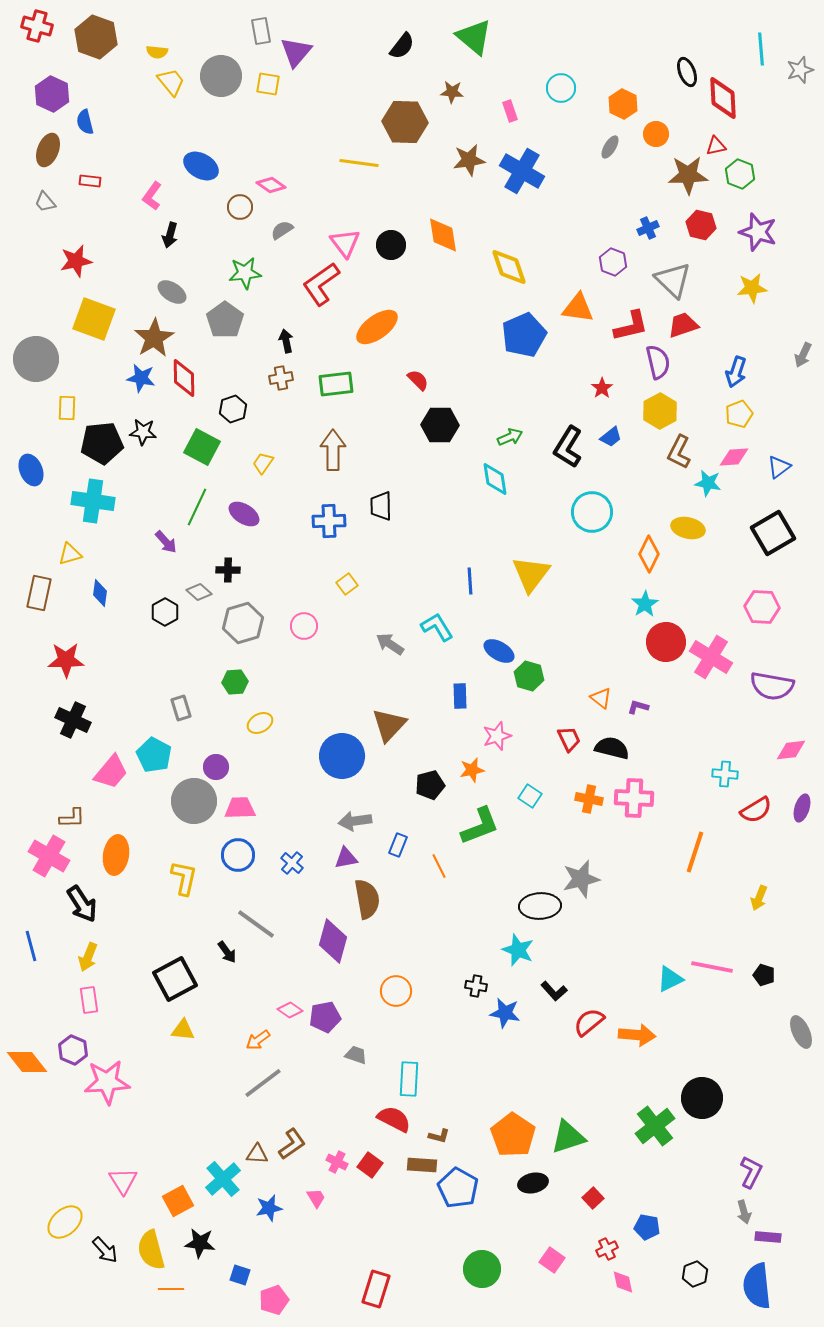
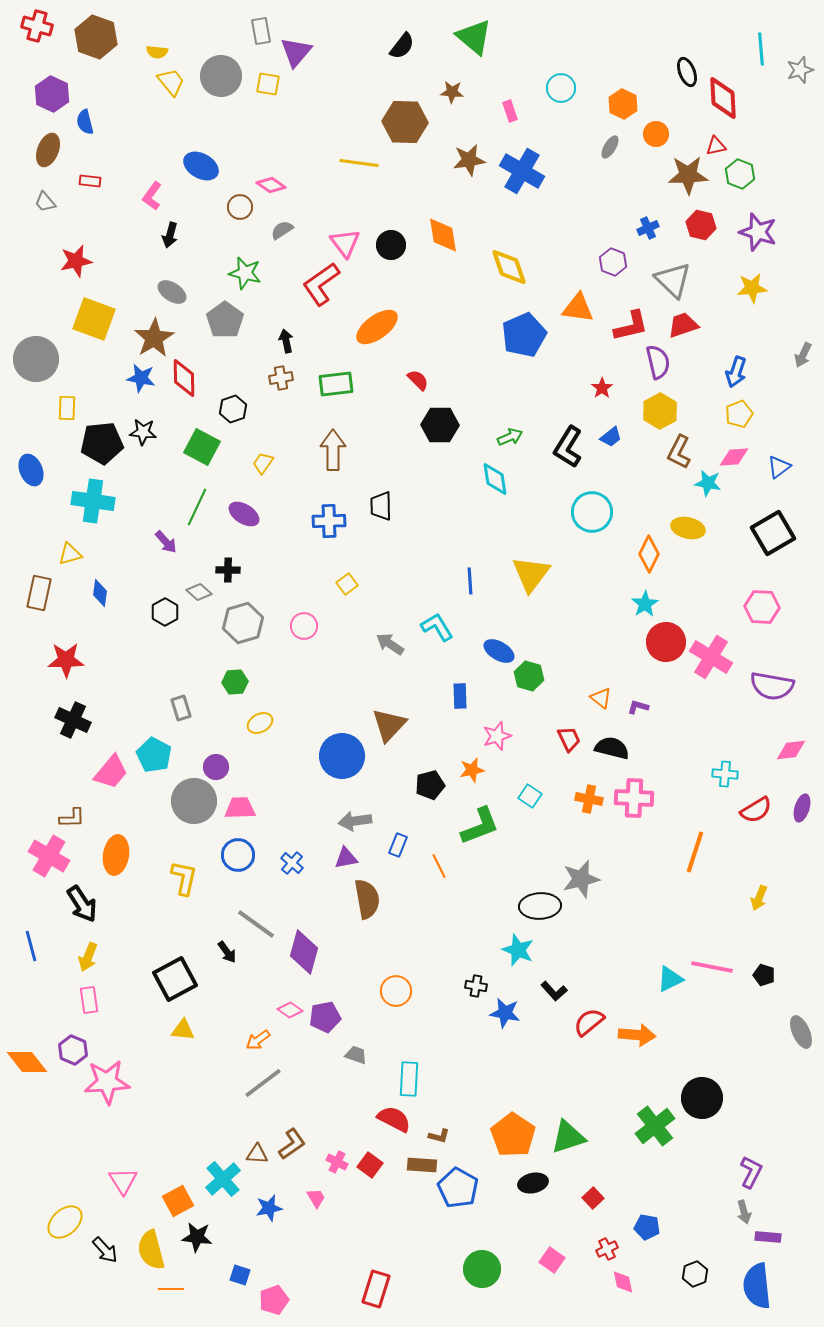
green star at (245, 273): rotated 20 degrees clockwise
purple diamond at (333, 941): moved 29 px left, 11 px down
black star at (200, 1243): moved 3 px left, 6 px up
